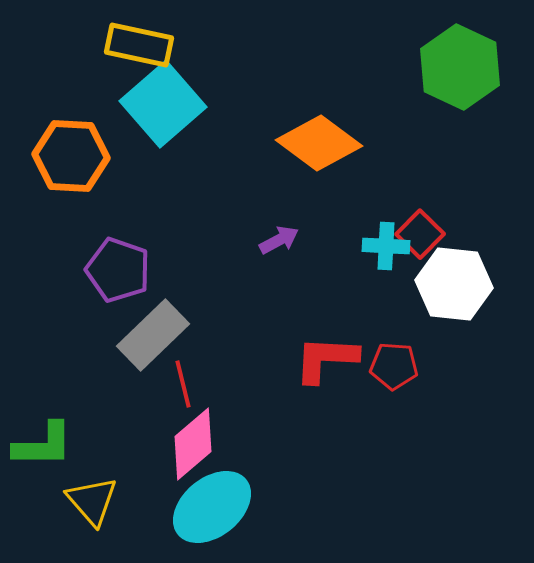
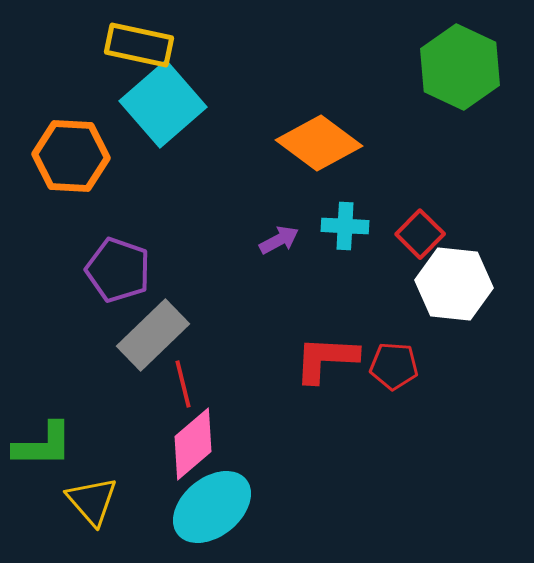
cyan cross: moved 41 px left, 20 px up
